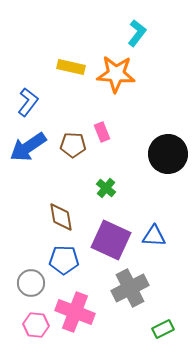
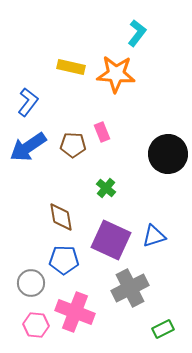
blue triangle: rotated 20 degrees counterclockwise
